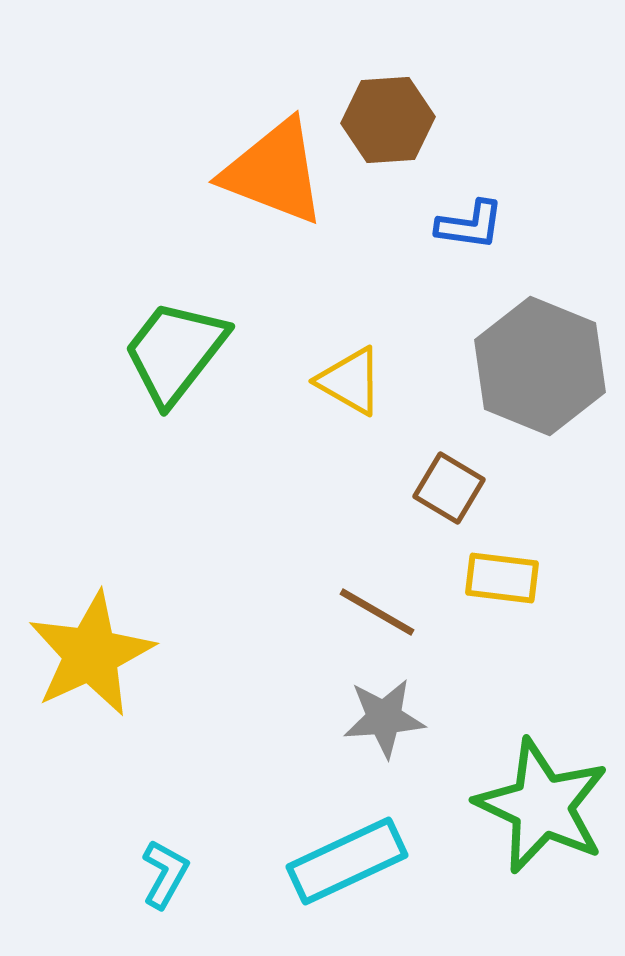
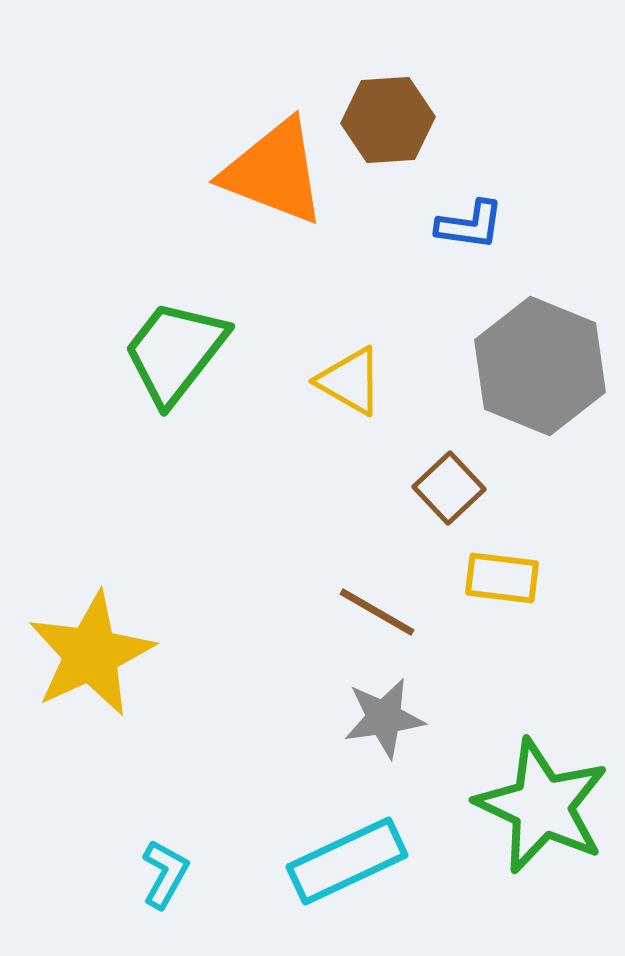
brown square: rotated 16 degrees clockwise
gray star: rotated 4 degrees counterclockwise
